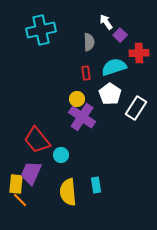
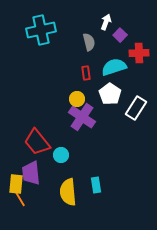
white arrow: rotated 56 degrees clockwise
gray semicircle: rotated 12 degrees counterclockwise
red trapezoid: moved 2 px down
purple trapezoid: rotated 30 degrees counterclockwise
orange line: moved 1 px up; rotated 14 degrees clockwise
